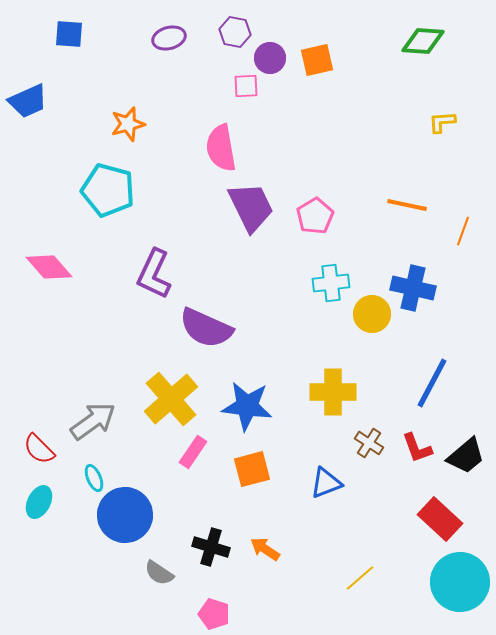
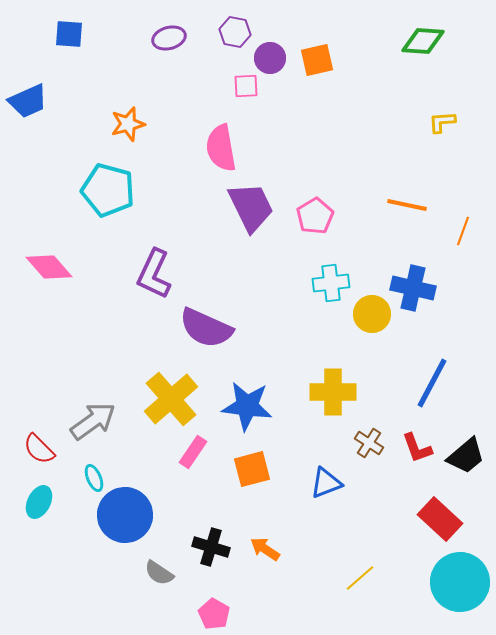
pink pentagon at (214, 614): rotated 12 degrees clockwise
